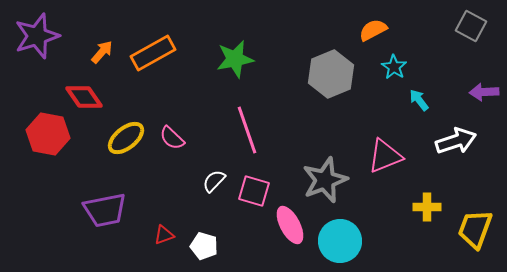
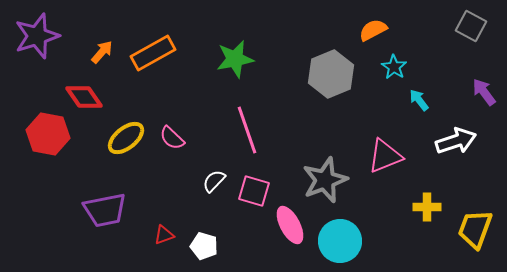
purple arrow: rotated 56 degrees clockwise
